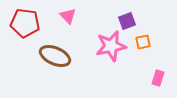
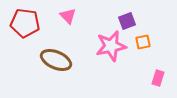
brown ellipse: moved 1 px right, 4 px down
